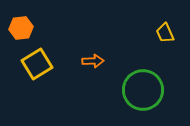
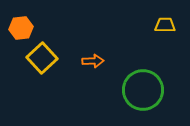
yellow trapezoid: moved 8 px up; rotated 115 degrees clockwise
yellow square: moved 5 px right, 6 px up; rotated 12 degrees counterclockwise
